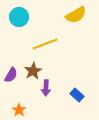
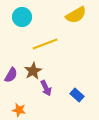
cyan circle: moved 3 px right
purple arrow: rotated 28 degrees counterclockwise
orange star: rotated 24 degrees counterclockwise
